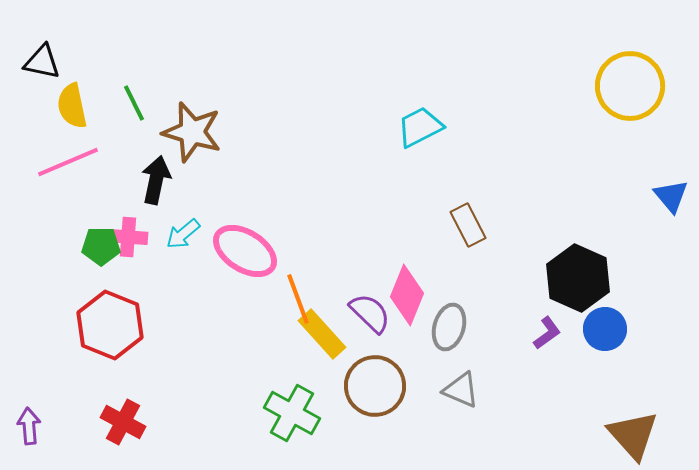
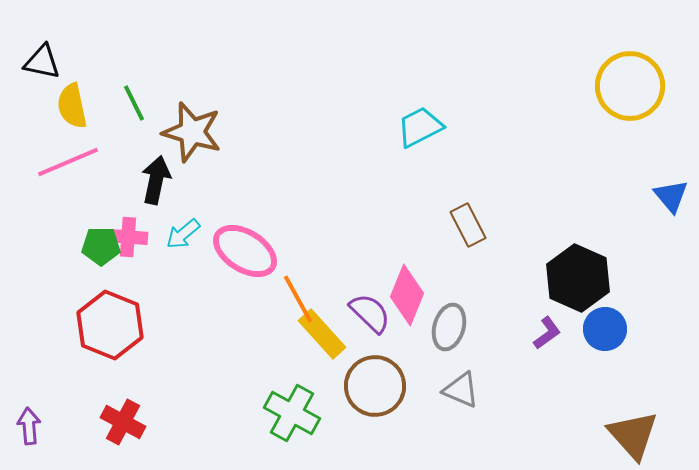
orange line: rotated 9 degrees counterclockwise
